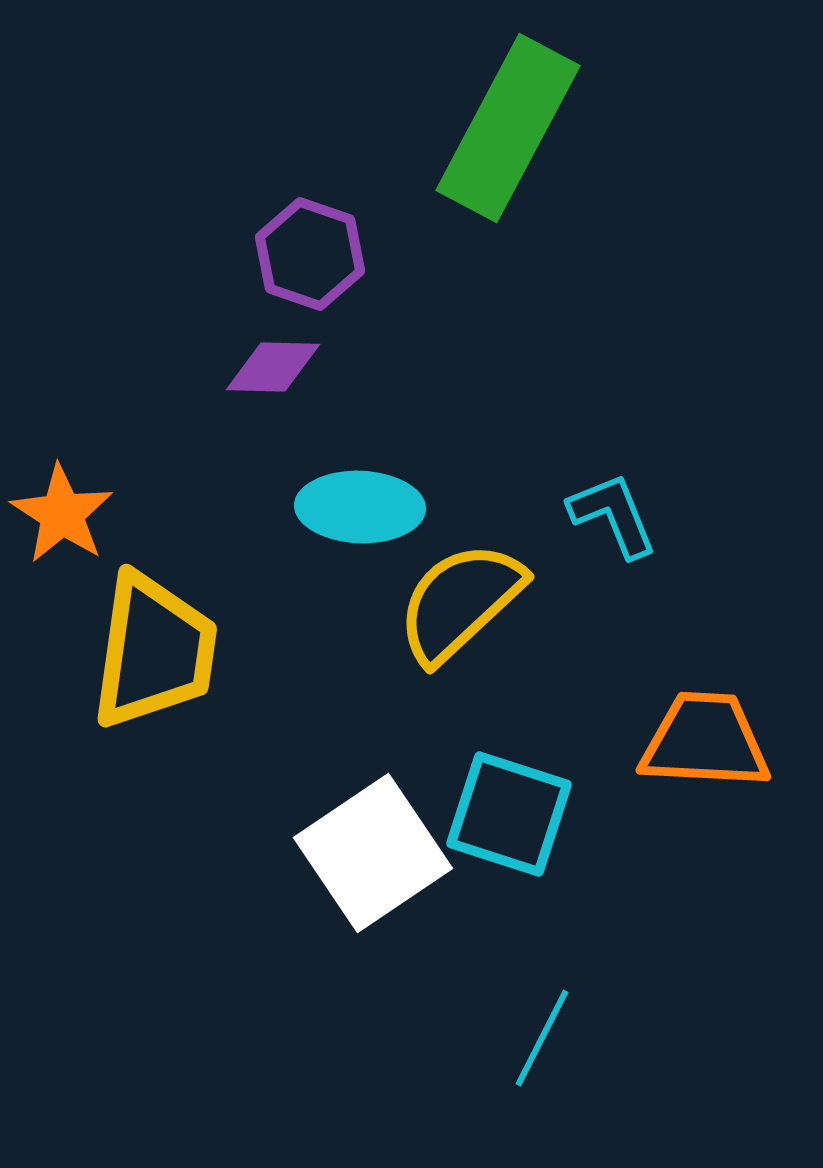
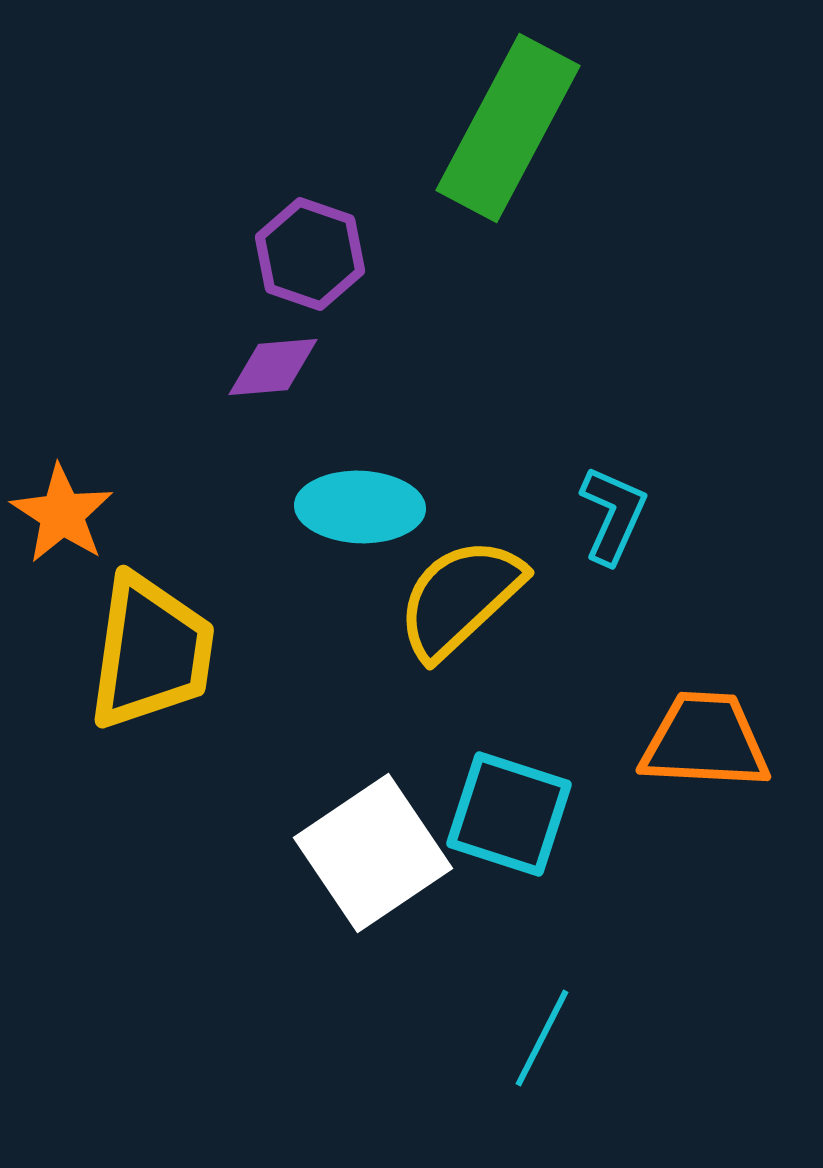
purple diamond: rotated 6 degrees counterclockwise
cyan L-shape: rotated 46 degrees clockwise
yellow semicircle: moved 4 px up
yellow trapezoid: moved 3 px left, 1 px down
